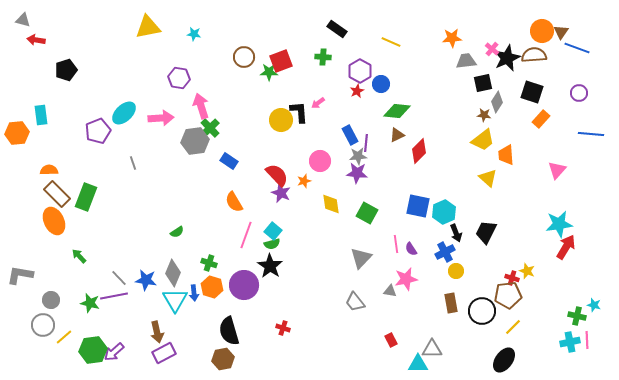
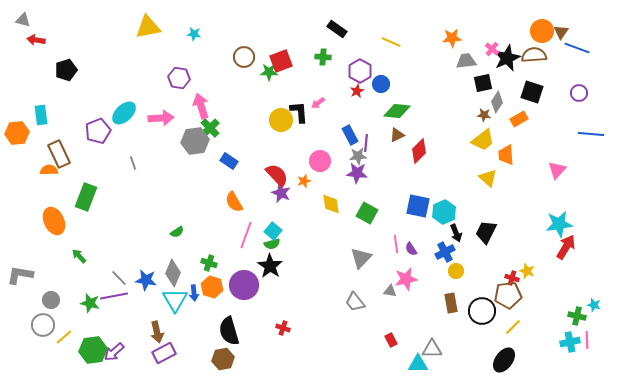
orange rectangle at (541, 119): moved 22 px left; rotated 18 degrees clockwise
brown rectangle at (57, 194): moved 2 px right, 40 px up; rotated 20 degrees clockwise
